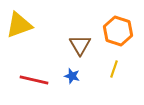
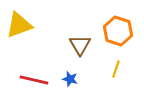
yellow line: moved 2 px right
blue star: moved 2 px left, 3 px down
